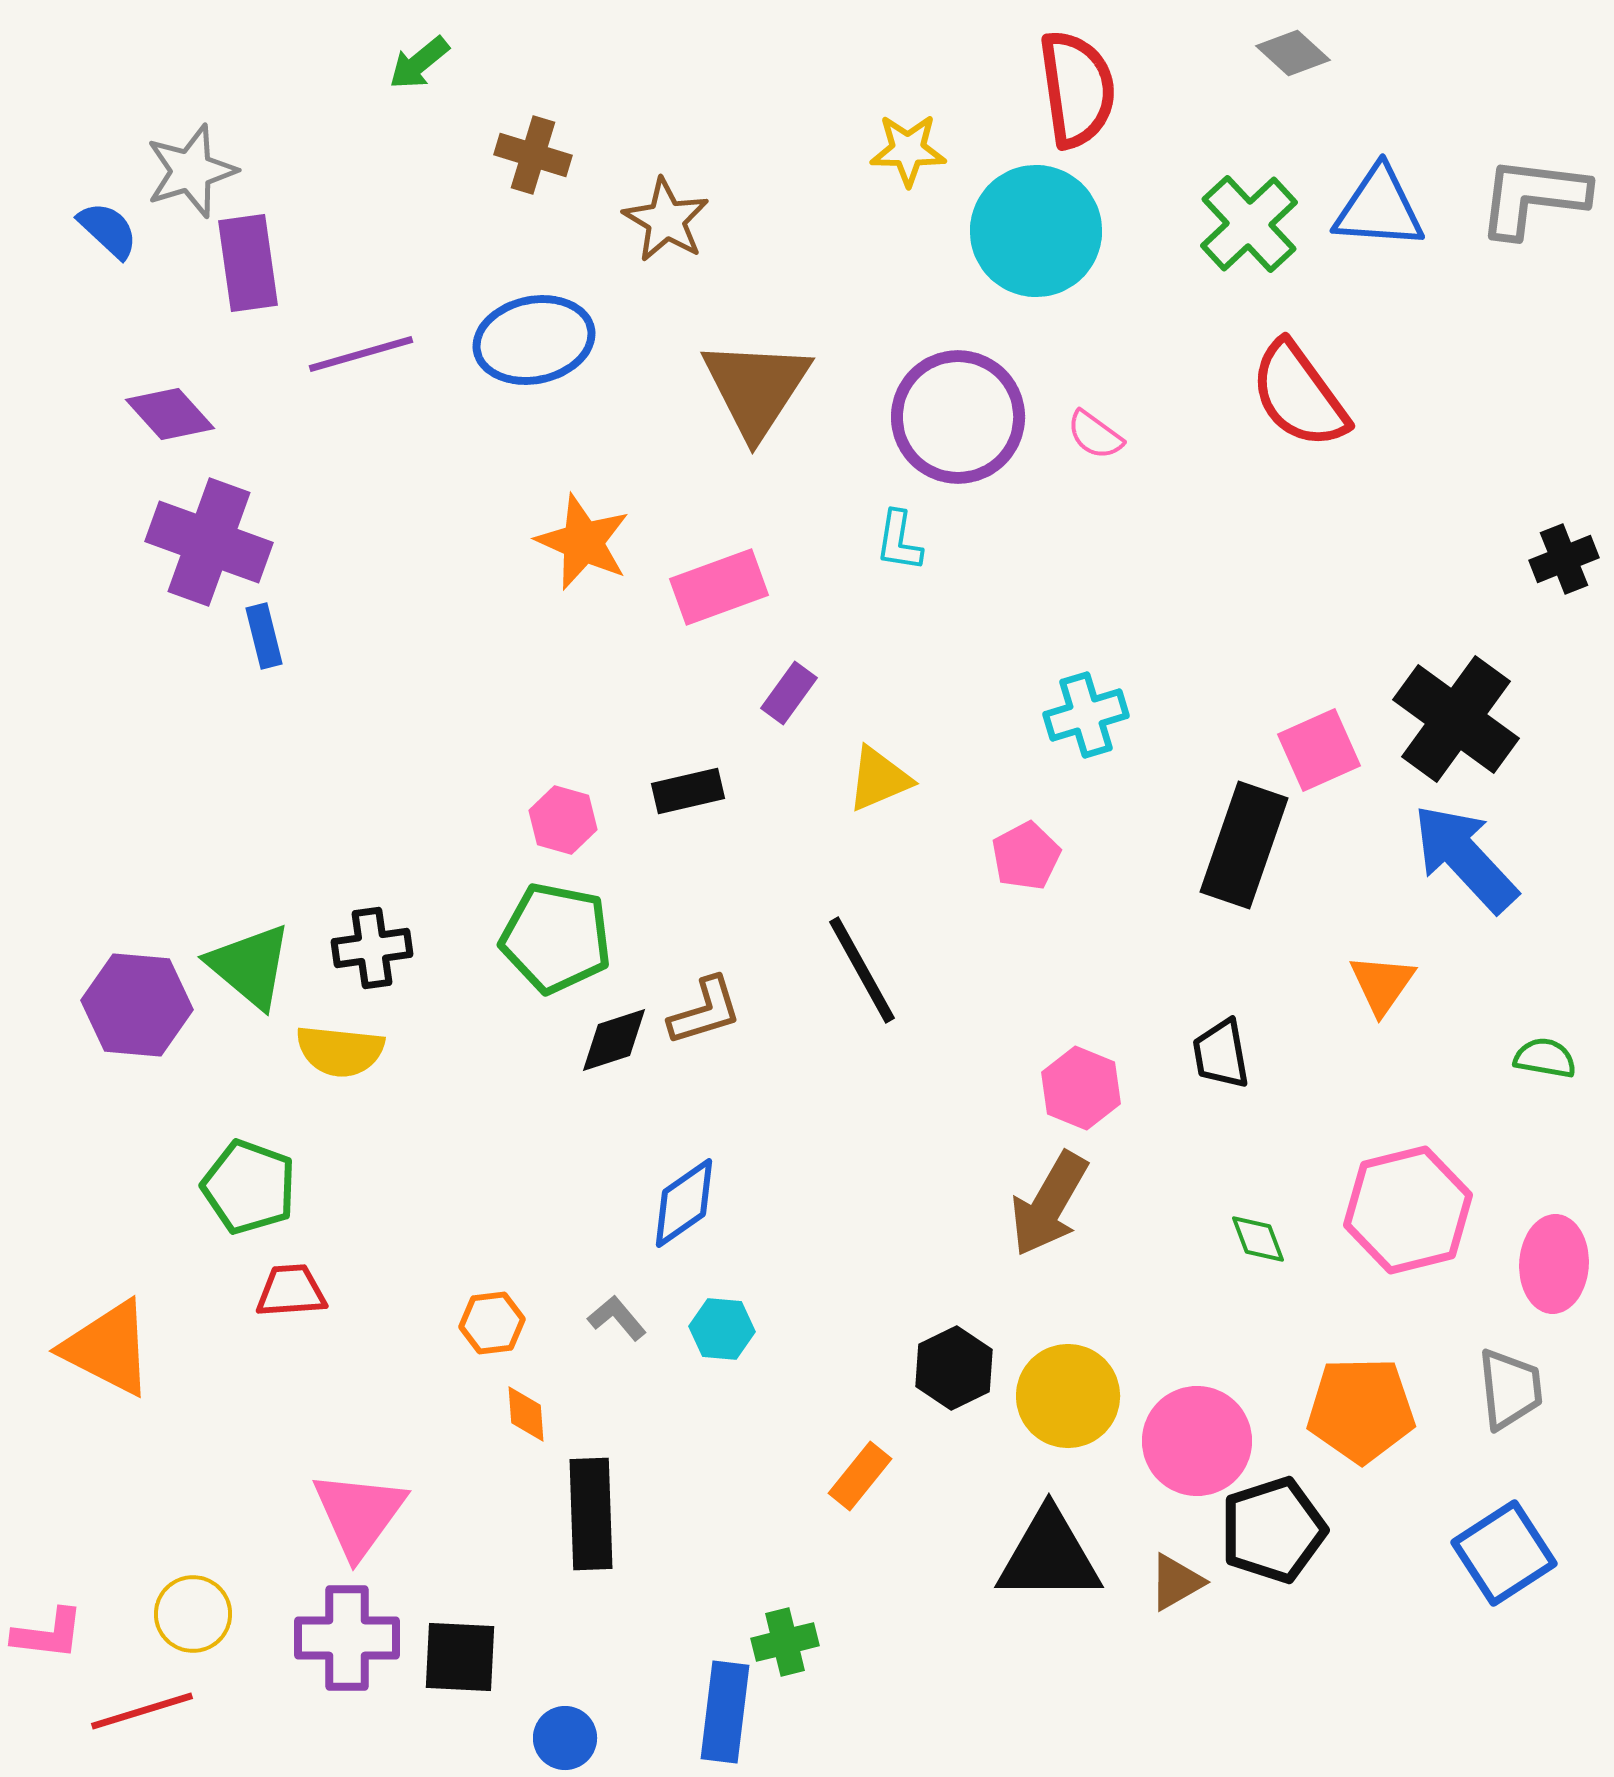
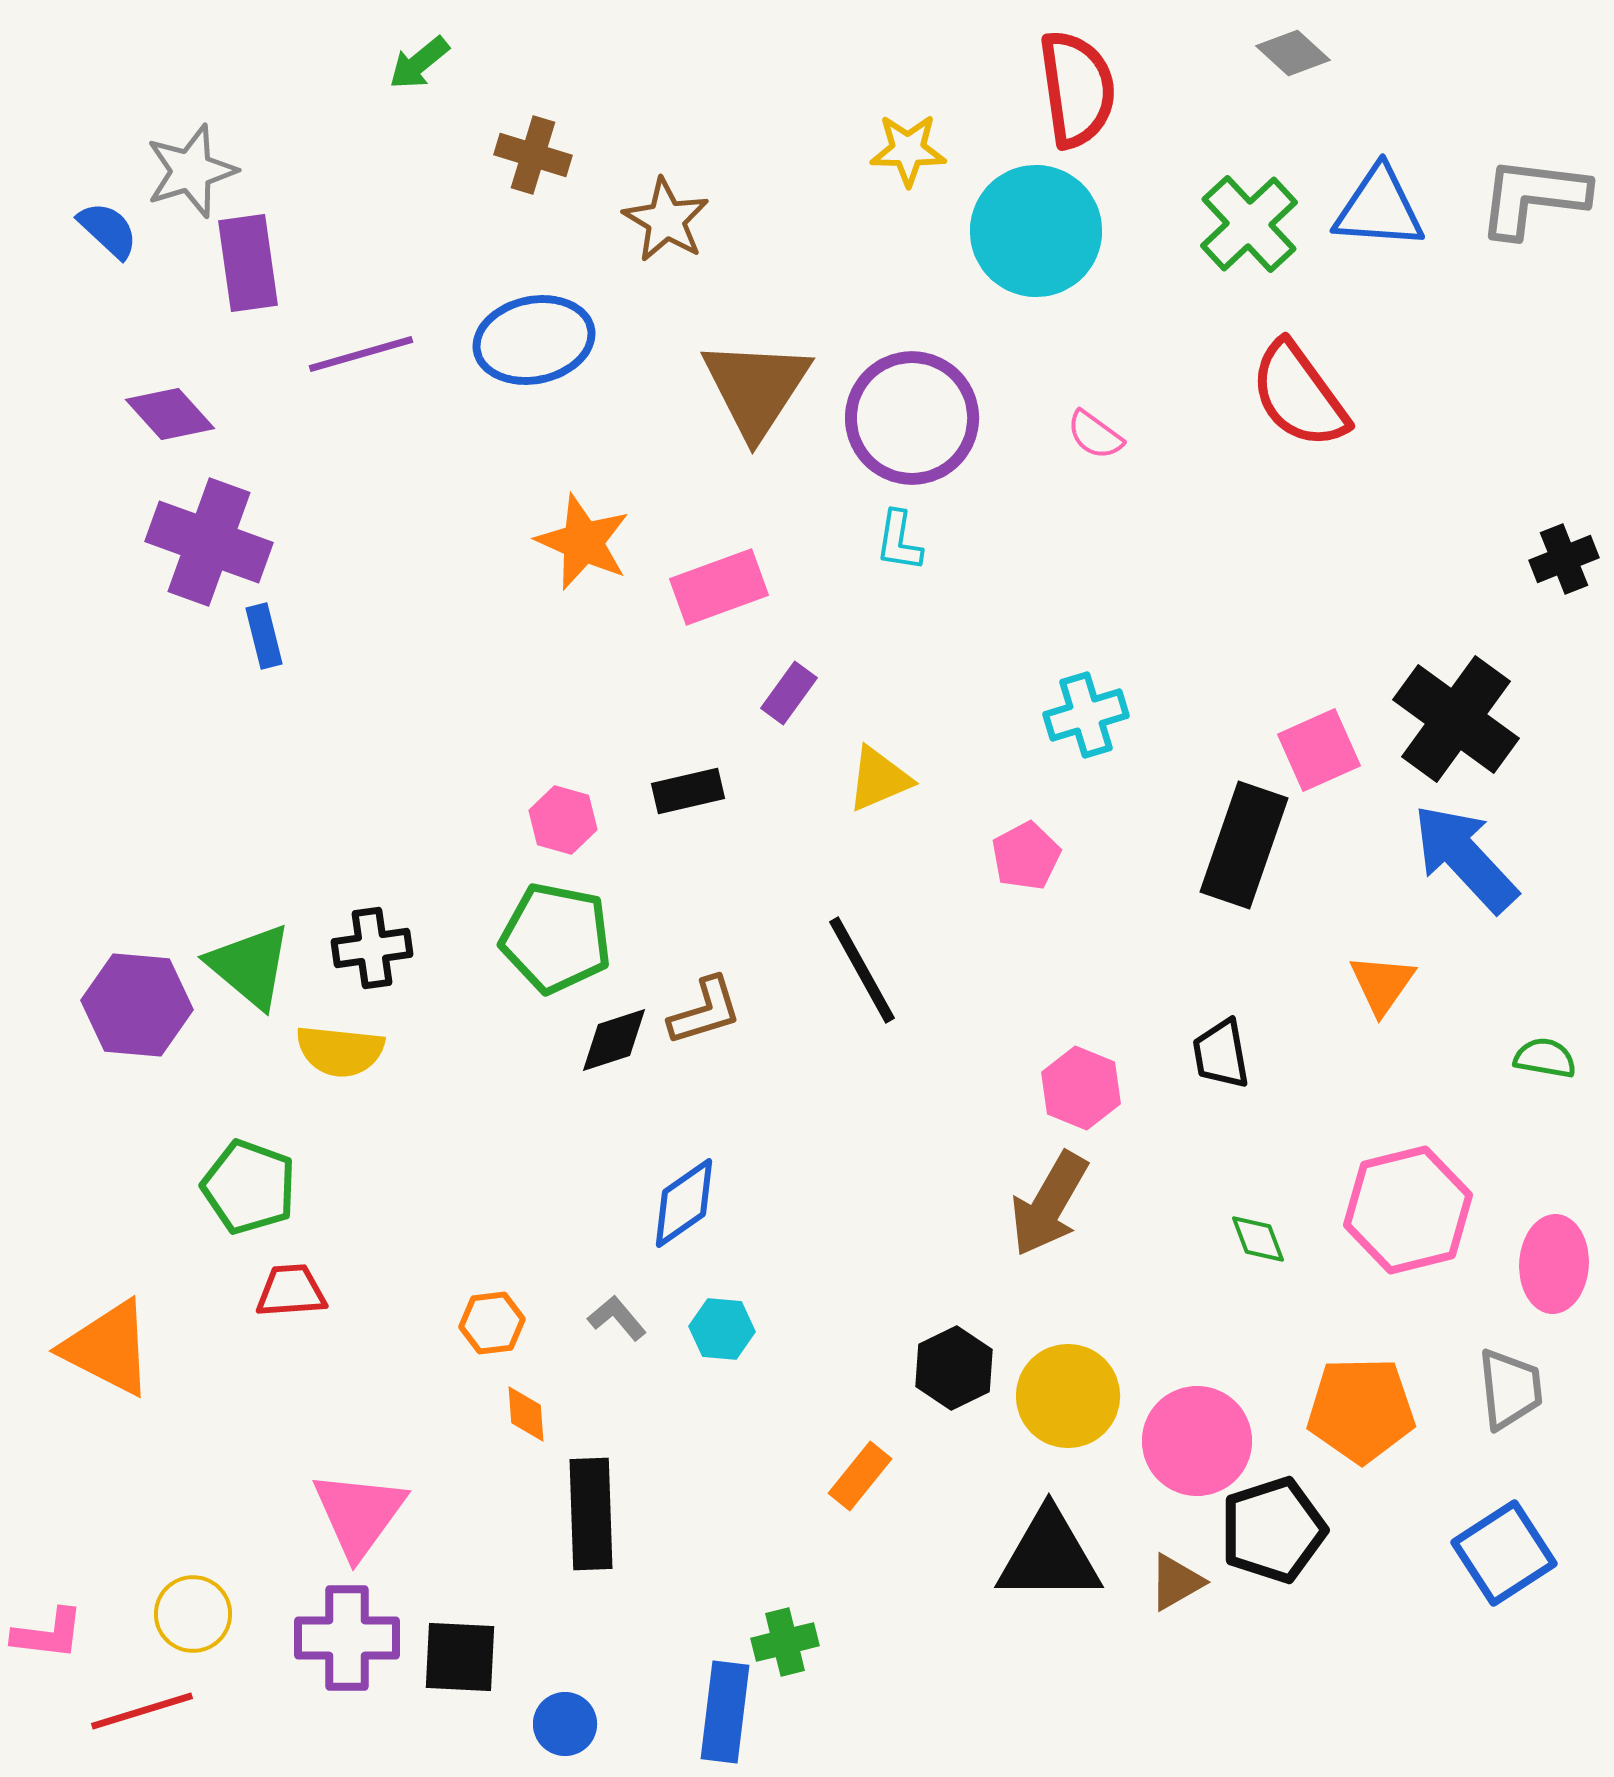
purple circle at (958, 417): moved 46 px left, 1 px down
blue circle at (565, 1738): moved 14 px up
